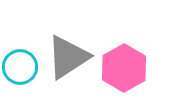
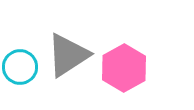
gray triangle: moved 2 px up
